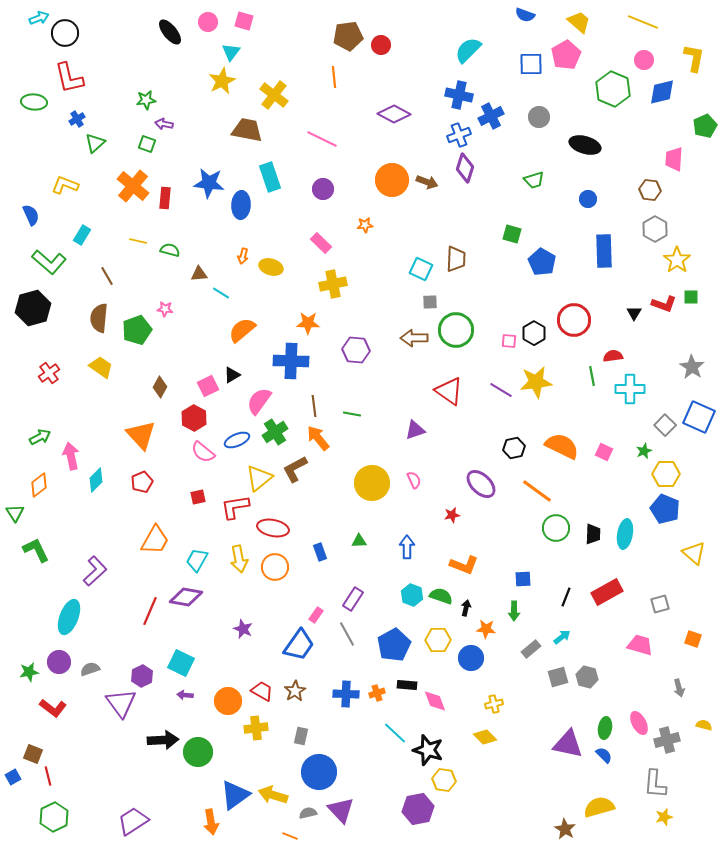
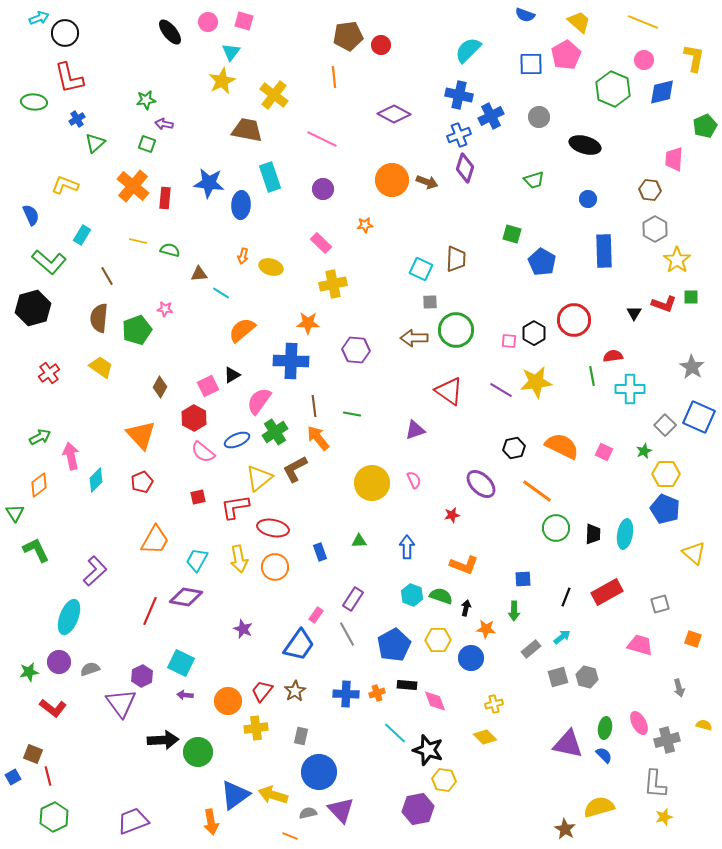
red trapezoid at (262, 691): rotated 80 degrees counterclockwise
purple trapezoid at (133, 821): rotated 12 degrees clockwise
